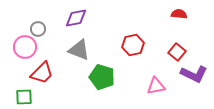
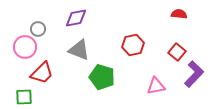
purple L-shape: rotated 72 degrees counterclockwise
